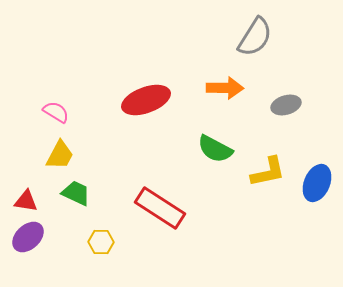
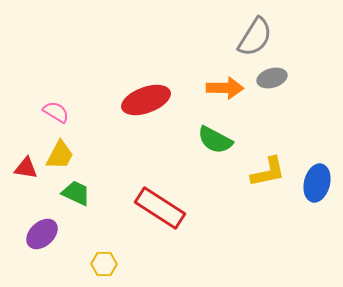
gray ellipse: moved 14 px left, 27 px up
green semicircle: moved 9 px up
blue ellipse: rotated 9 degrees counterclockwise
red triangle: moved 33 px up
purple ellipse: moved 14 px right, 3 px up
yellow hexagon: moved 3 px right, 22 px down
